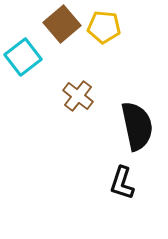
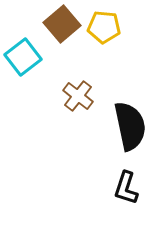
black semicircle: moved 7 px left
black L-shape: moved 4 px right, 5 px down
